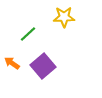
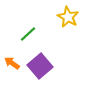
yellow star: moved 4 px right; rotated 30 degrees clockwise
purple square: moved 3 px left
